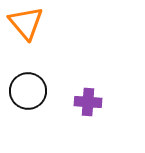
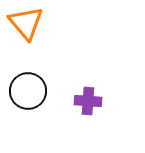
purple cross: moved 1 px up
